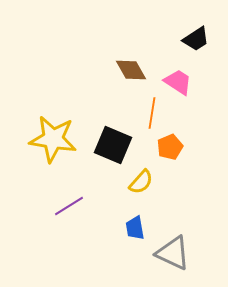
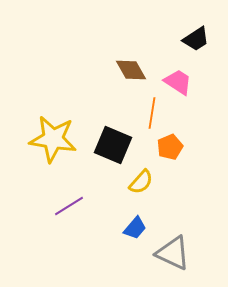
blue trapezoid: rotated 130 degrees counterclockwise
